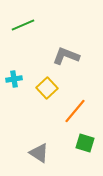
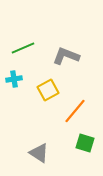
green line: moved 23 px down
yellow square: moved 1 px right, 2 px down; rotated 15 degrees clockwise
